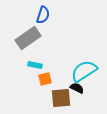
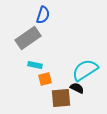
cyan semicircle: moved 1 px right, 1 px up
